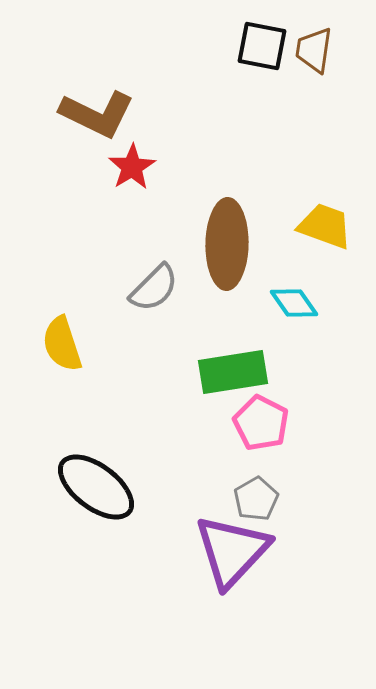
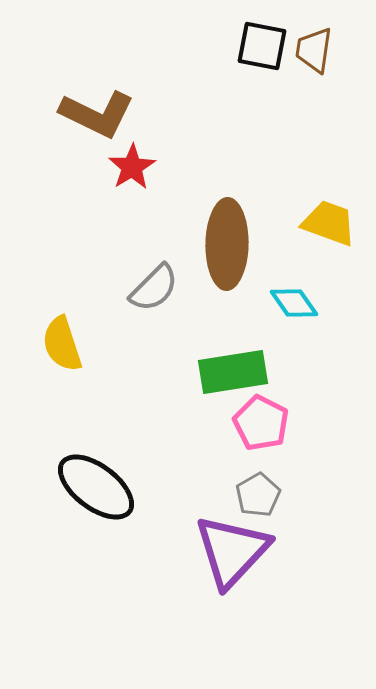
yellow trapezoid: moved 4 px right, 3 px up
gray pentagon: moved 2 px right, 4 px up
